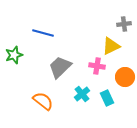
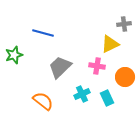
yellow triangle: moved 1 px left, 2 px up
cyan cross: rotated 14 degrees clockwise
